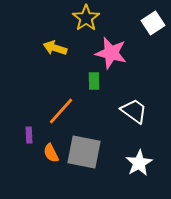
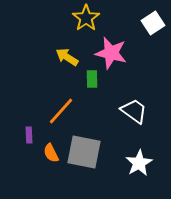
yellow arrow: moved 12 px right, 9 px down; rotated 15 degrees clockwise
green rectangle: moved 2 px left, 2 px up
